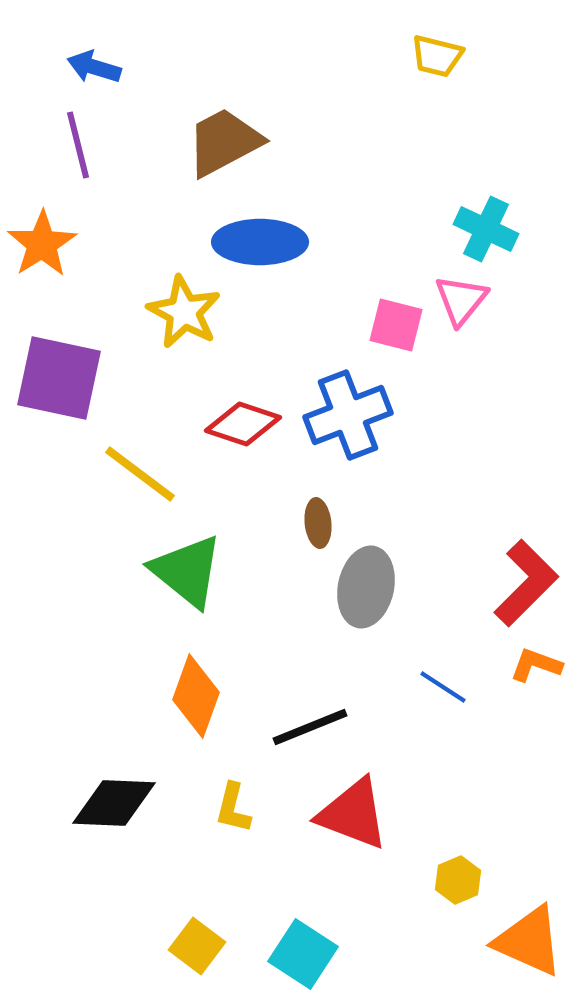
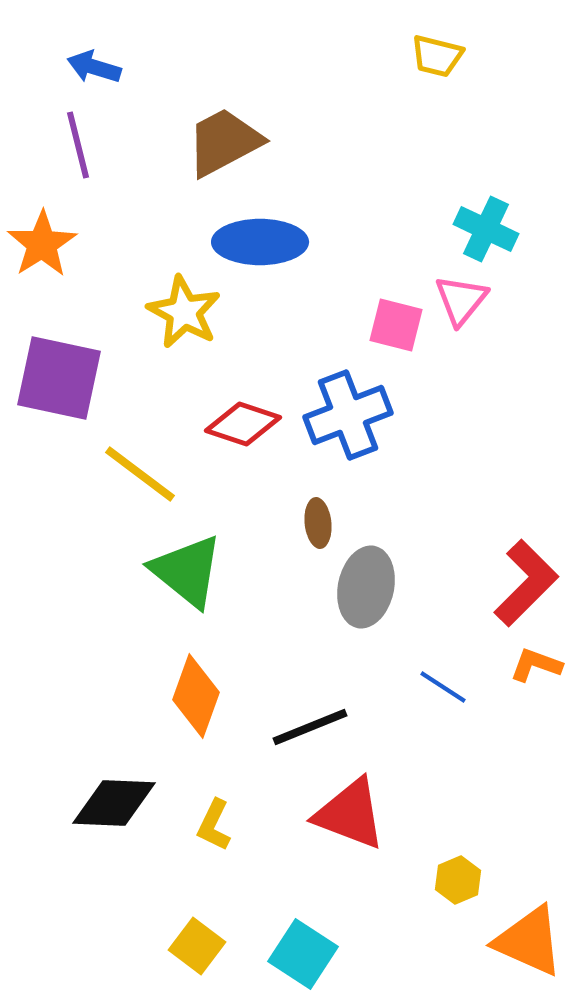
yellow L-shape: moved 19 px left, 17 px down; rotated 12 degrees clockwise
red triangle: moved 3 px left
